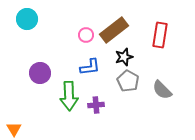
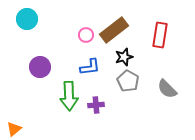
purple circle: moved 6 px up
gray semicircle: moved 5 px right, 1 px up
orange triangle: rotated 21 degrees clockwise
